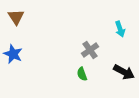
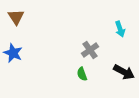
blue star: moved 1 px up
